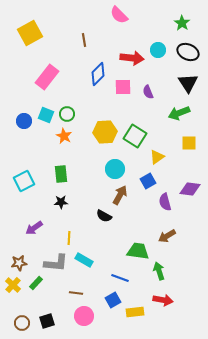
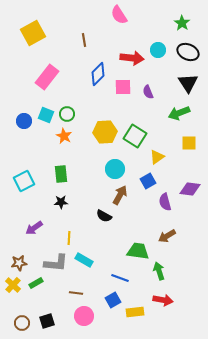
pink semicircle at (119, 15): rotated 12 degrees clockwise
yellow square at (30, 33): moved 3 px right
green rectangle at (36, 283): rotated 16 degrees clockwise
